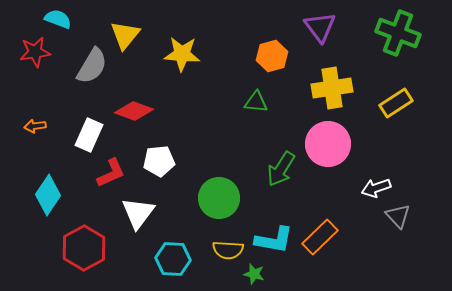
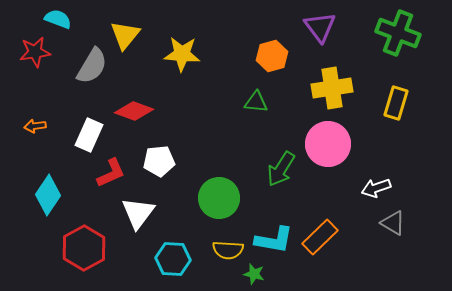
yellow rectangle: rotated 40 degrees counterclockwise
gray triangle: moved 5 px left, 7 px down; rotated 16 degrees counterclockwise
